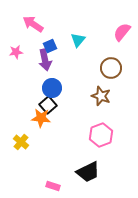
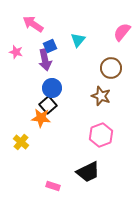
pink star: rotated 24 degrees clockwise
